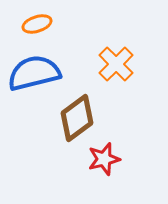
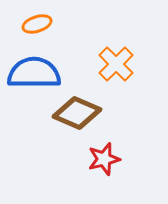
blue semicircle: rotated 14 degrees clockwise
brown diamond: moved 5 px up; rotated 60 degrees clockwise
